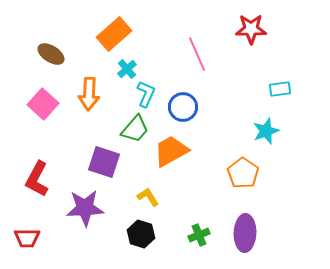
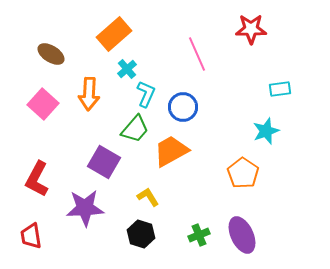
purple square: rotated 12 degrees clockwise
purple ellipse: moved 3 px left, 2 px down; rotated 27 degrees counterclockwise
red trapezoid: moved 4 px right, 2 px up; rotated 80 degrees clockwise
